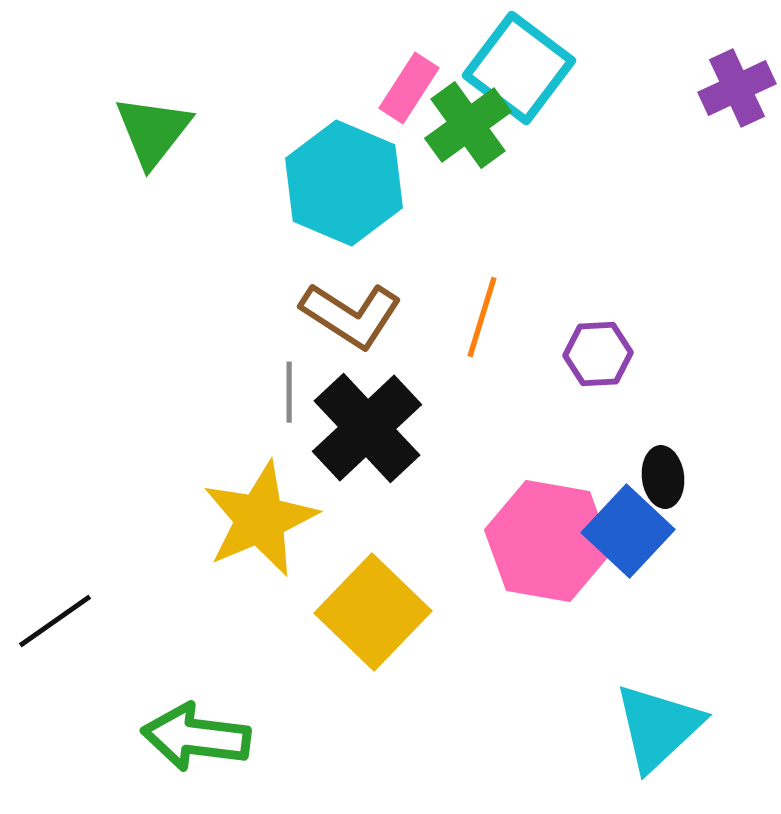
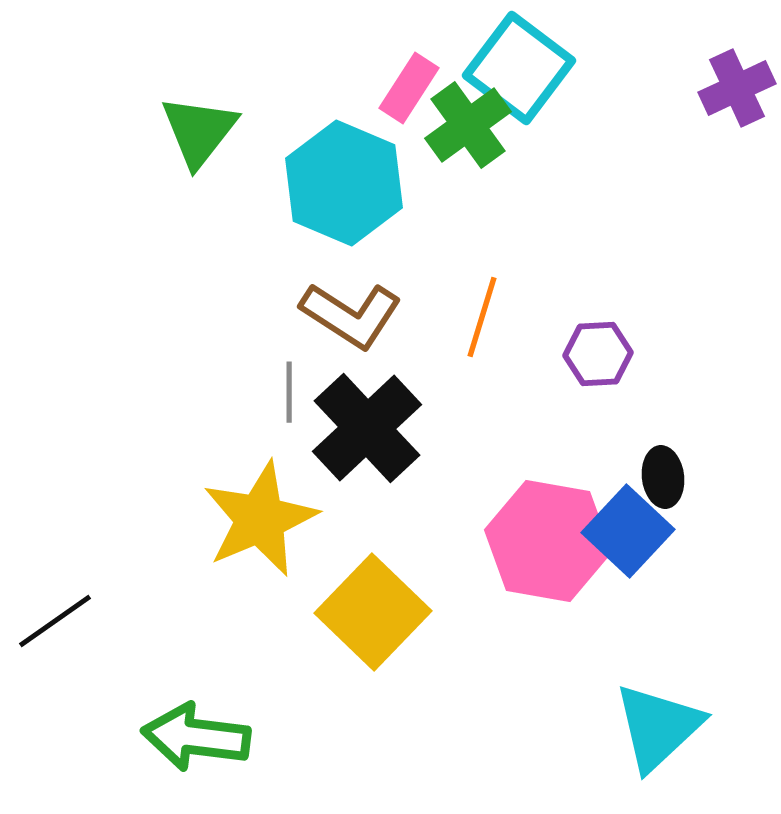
green triangle: moved 46 px right
